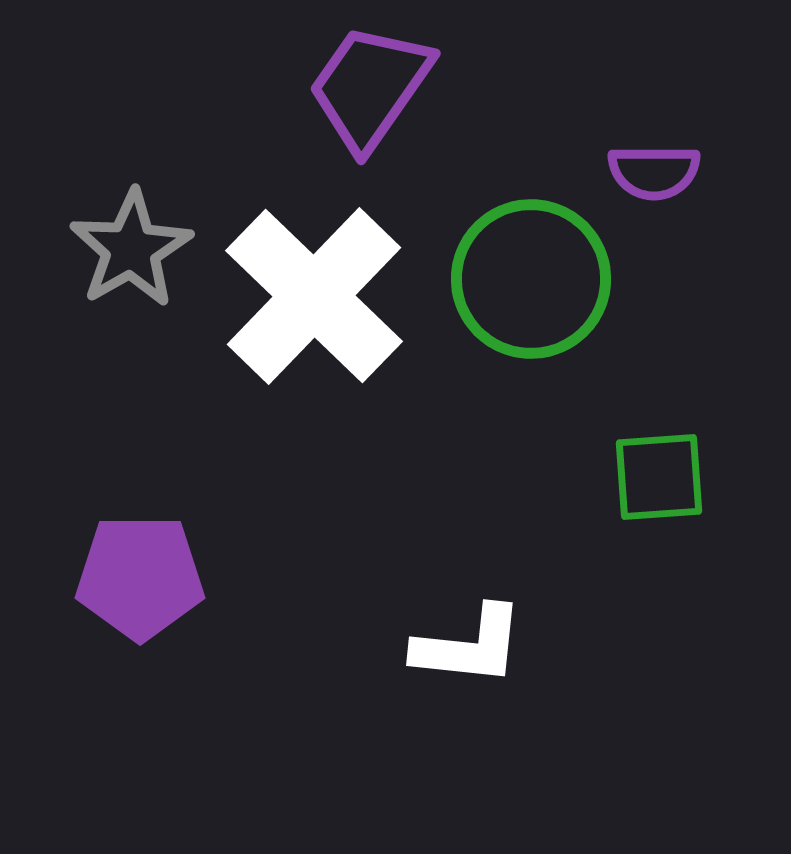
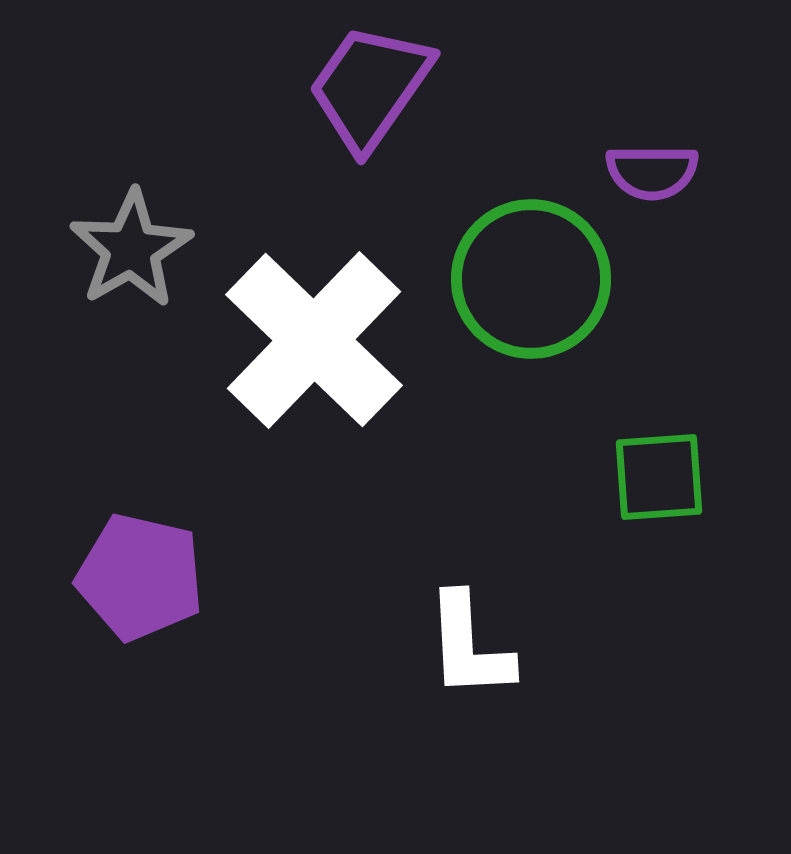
purple semicircle: moved 2 px left
white cross: moved 44 px down
purple pentagon: rotated 13 degrees clockwise
white L-shape: rotated 81 degrees clockwise
